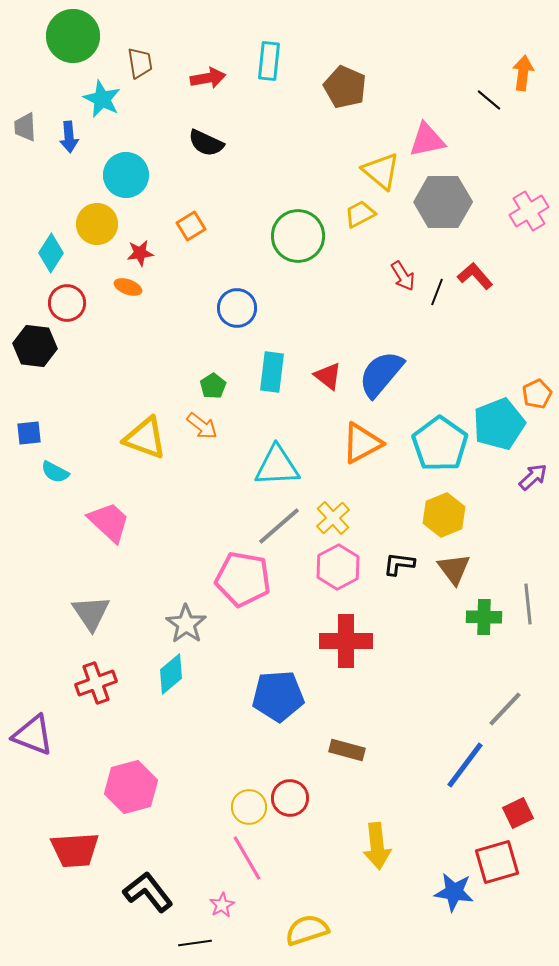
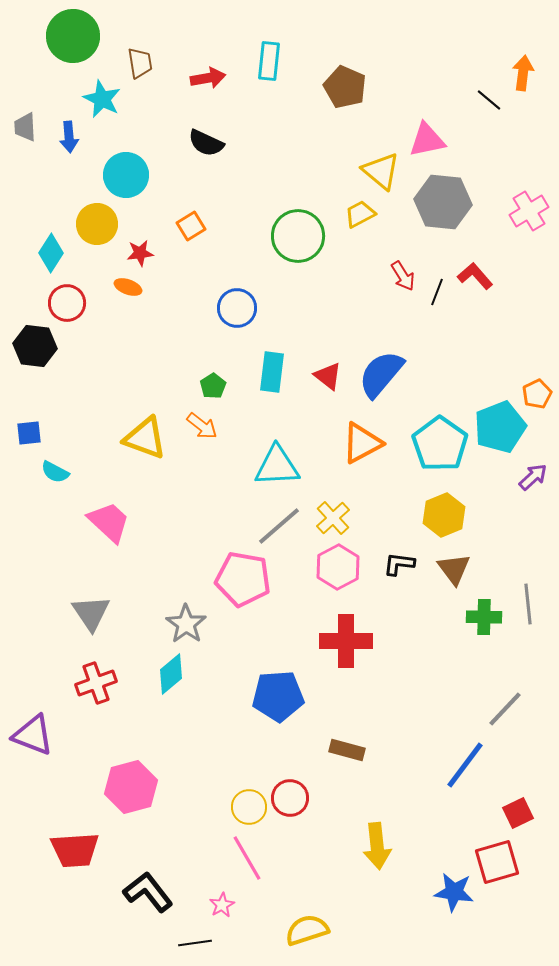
gray hexagon at (443, 202): rotated 6 degrees clockwise
cyan pentagon at (499, 424): moved 1 px right, 3 px down
